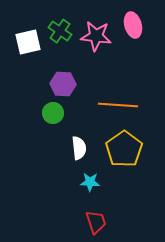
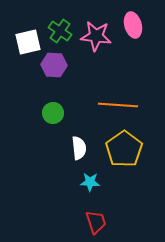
purple hexagon: moved 9 px left, 19 px up
